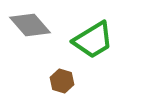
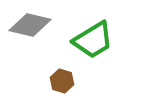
gray diamond: rotated 36 degrees counterclockwise
